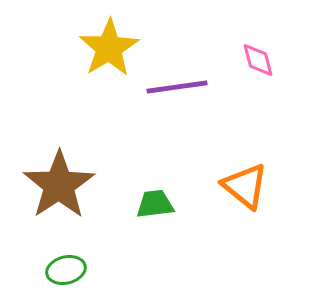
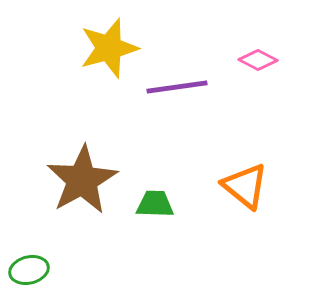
yellow star: rotated 16 degrees clockwise
pink diamond: rotated 48 degrees counterclockwise
brown star: moved 23 px right, 5 px up; rotated 4 degrees clockwise
green trapezoid: rotated 9 degrees clockwise
green ellipse: moved 37 px left
